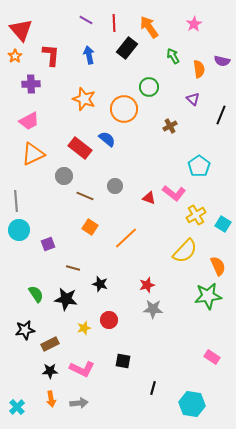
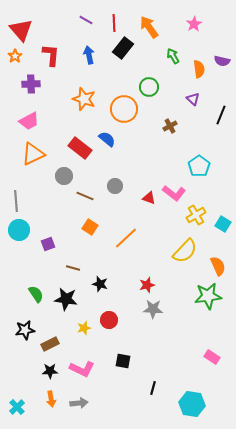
black rectangle at (127, 48): moved 4 px left
